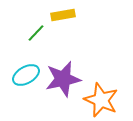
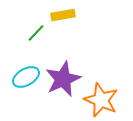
cyan ellipse: moved 2 px down
purple star: rotated 12 degrees counterclockwise
